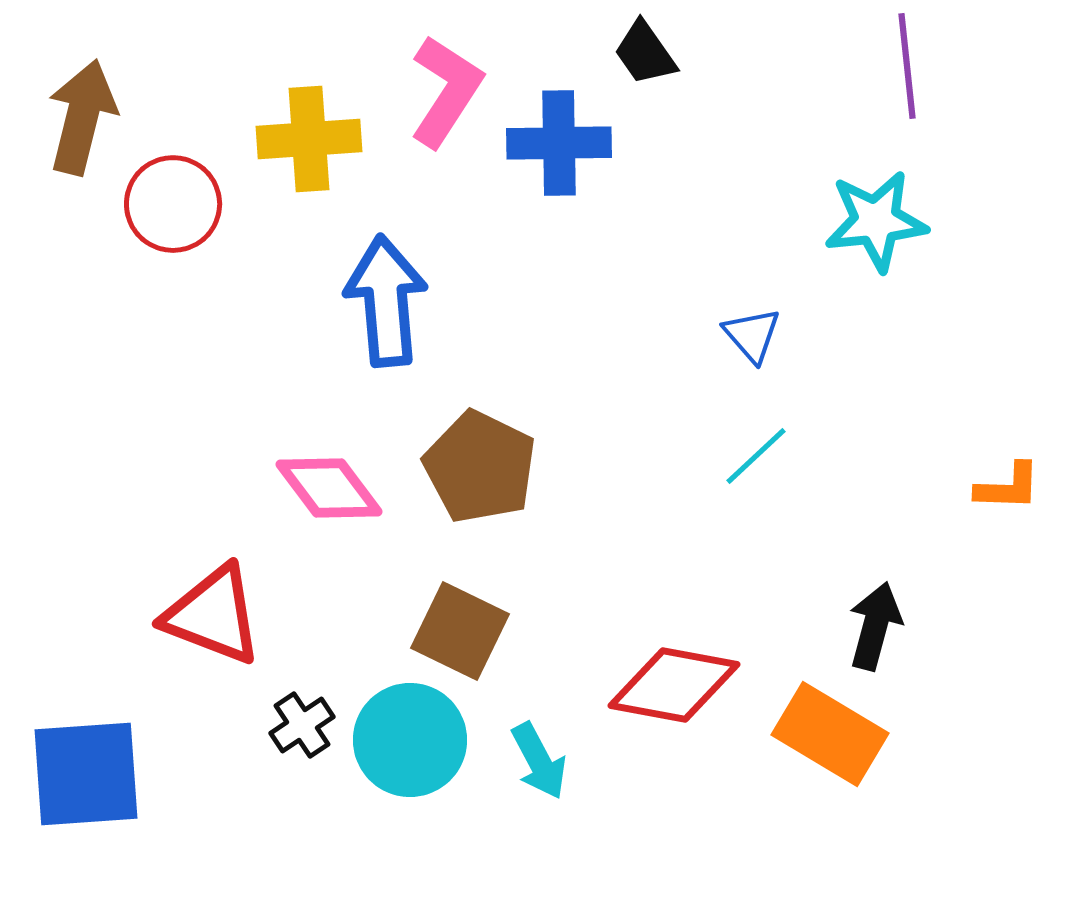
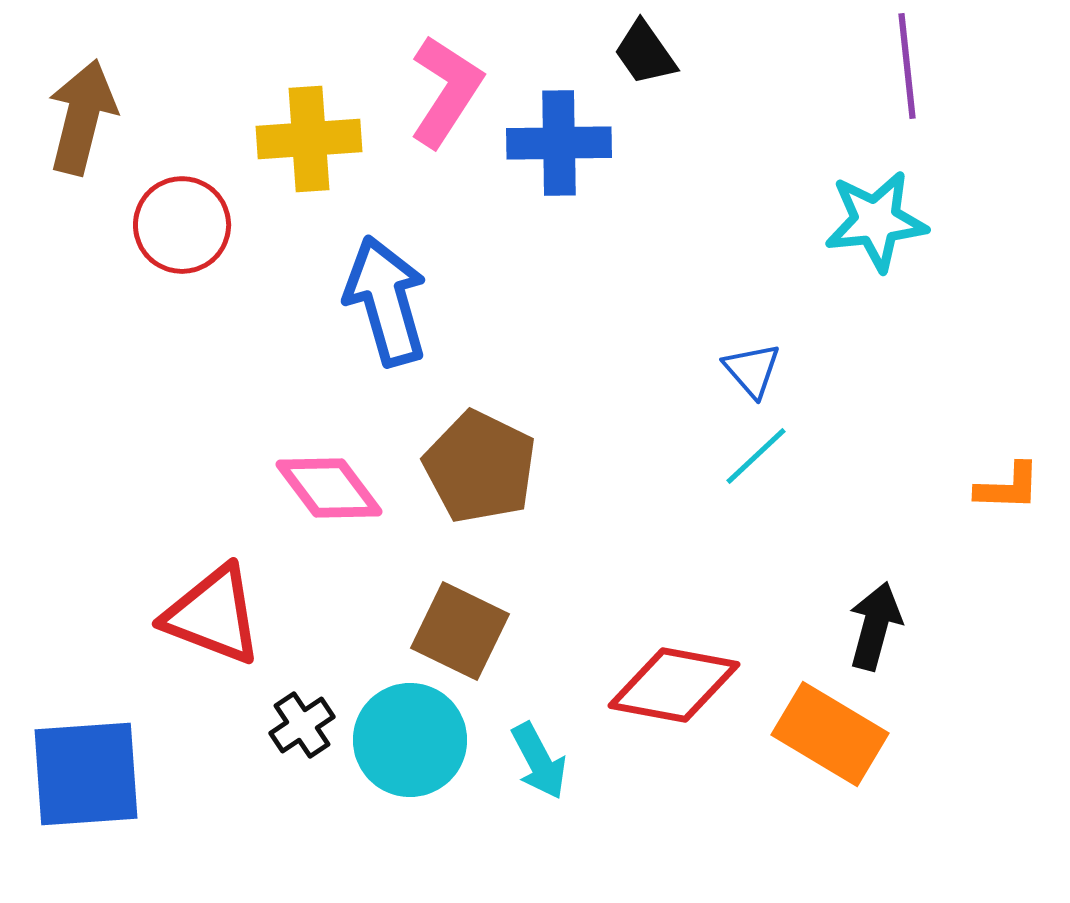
red circle: moved 9 px right, 21 px down
blue arrow: rotated 11 degrees counterclockwise
blue triangle: moved 35 px down
